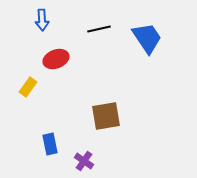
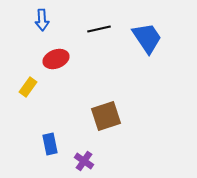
brown square: rotated 8 degrees counterclockwise
